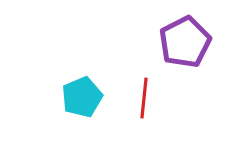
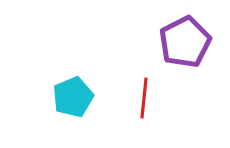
cyan pentagon: moved 9 px left
